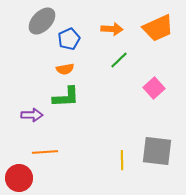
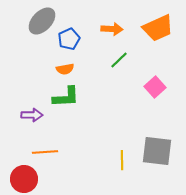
pink square: moved 1 px right, 1 px up
red circle: moved 5 px right, 1 px down
